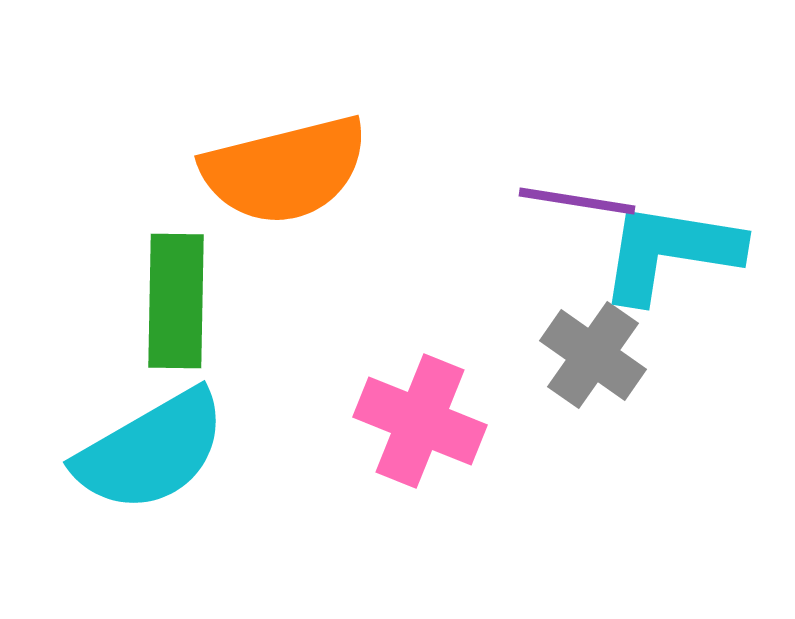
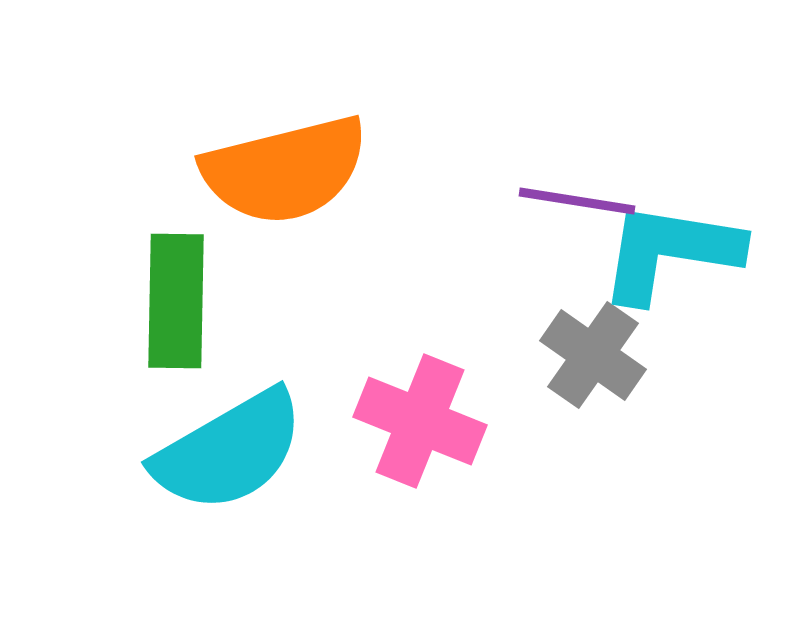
cyan semicircle: moved 78 px right
